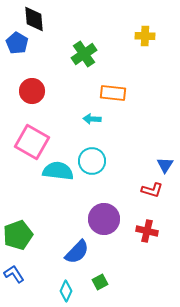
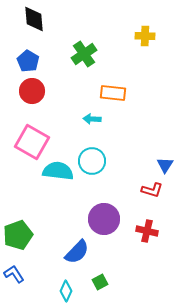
blue pentagon: moved 11 px right, 18 px down
